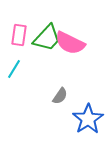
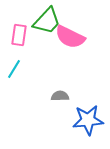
green trapezoid: moved 17 px up
pink semicircle: moved 6 px up
gray semicircle: rotated 126 degrees counterclockwise
blue star: moved 1 px down; rotated 28 degrees clockwise
